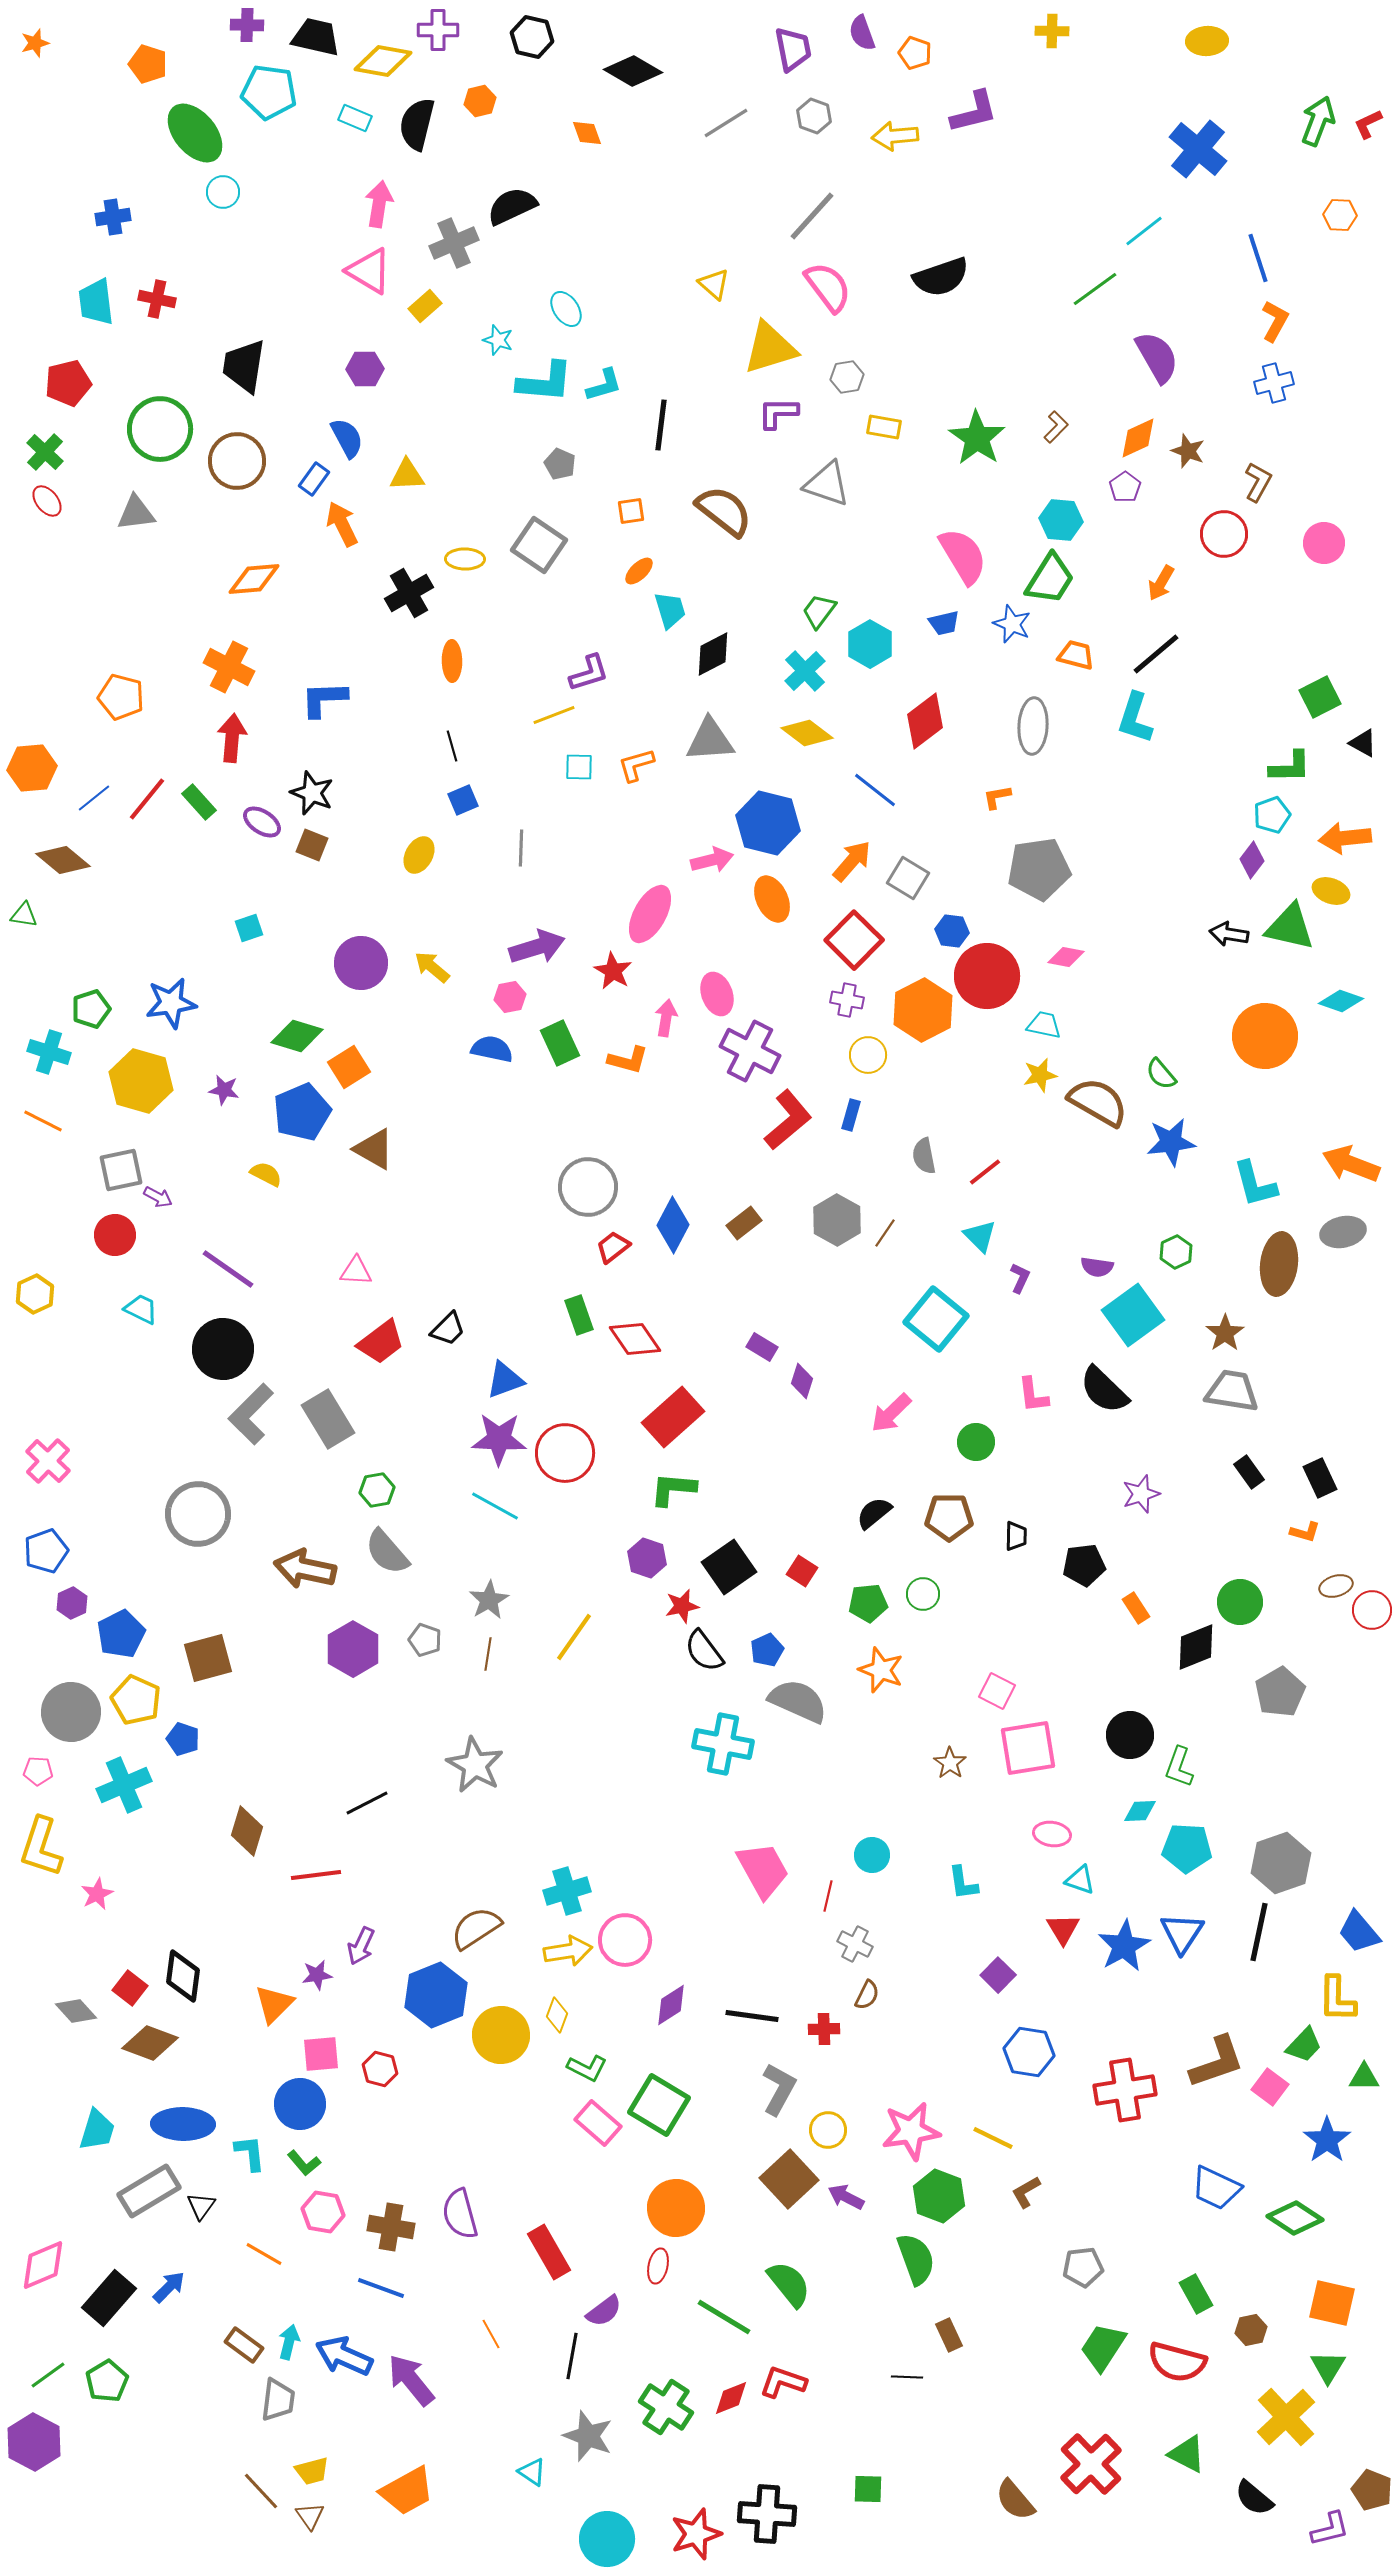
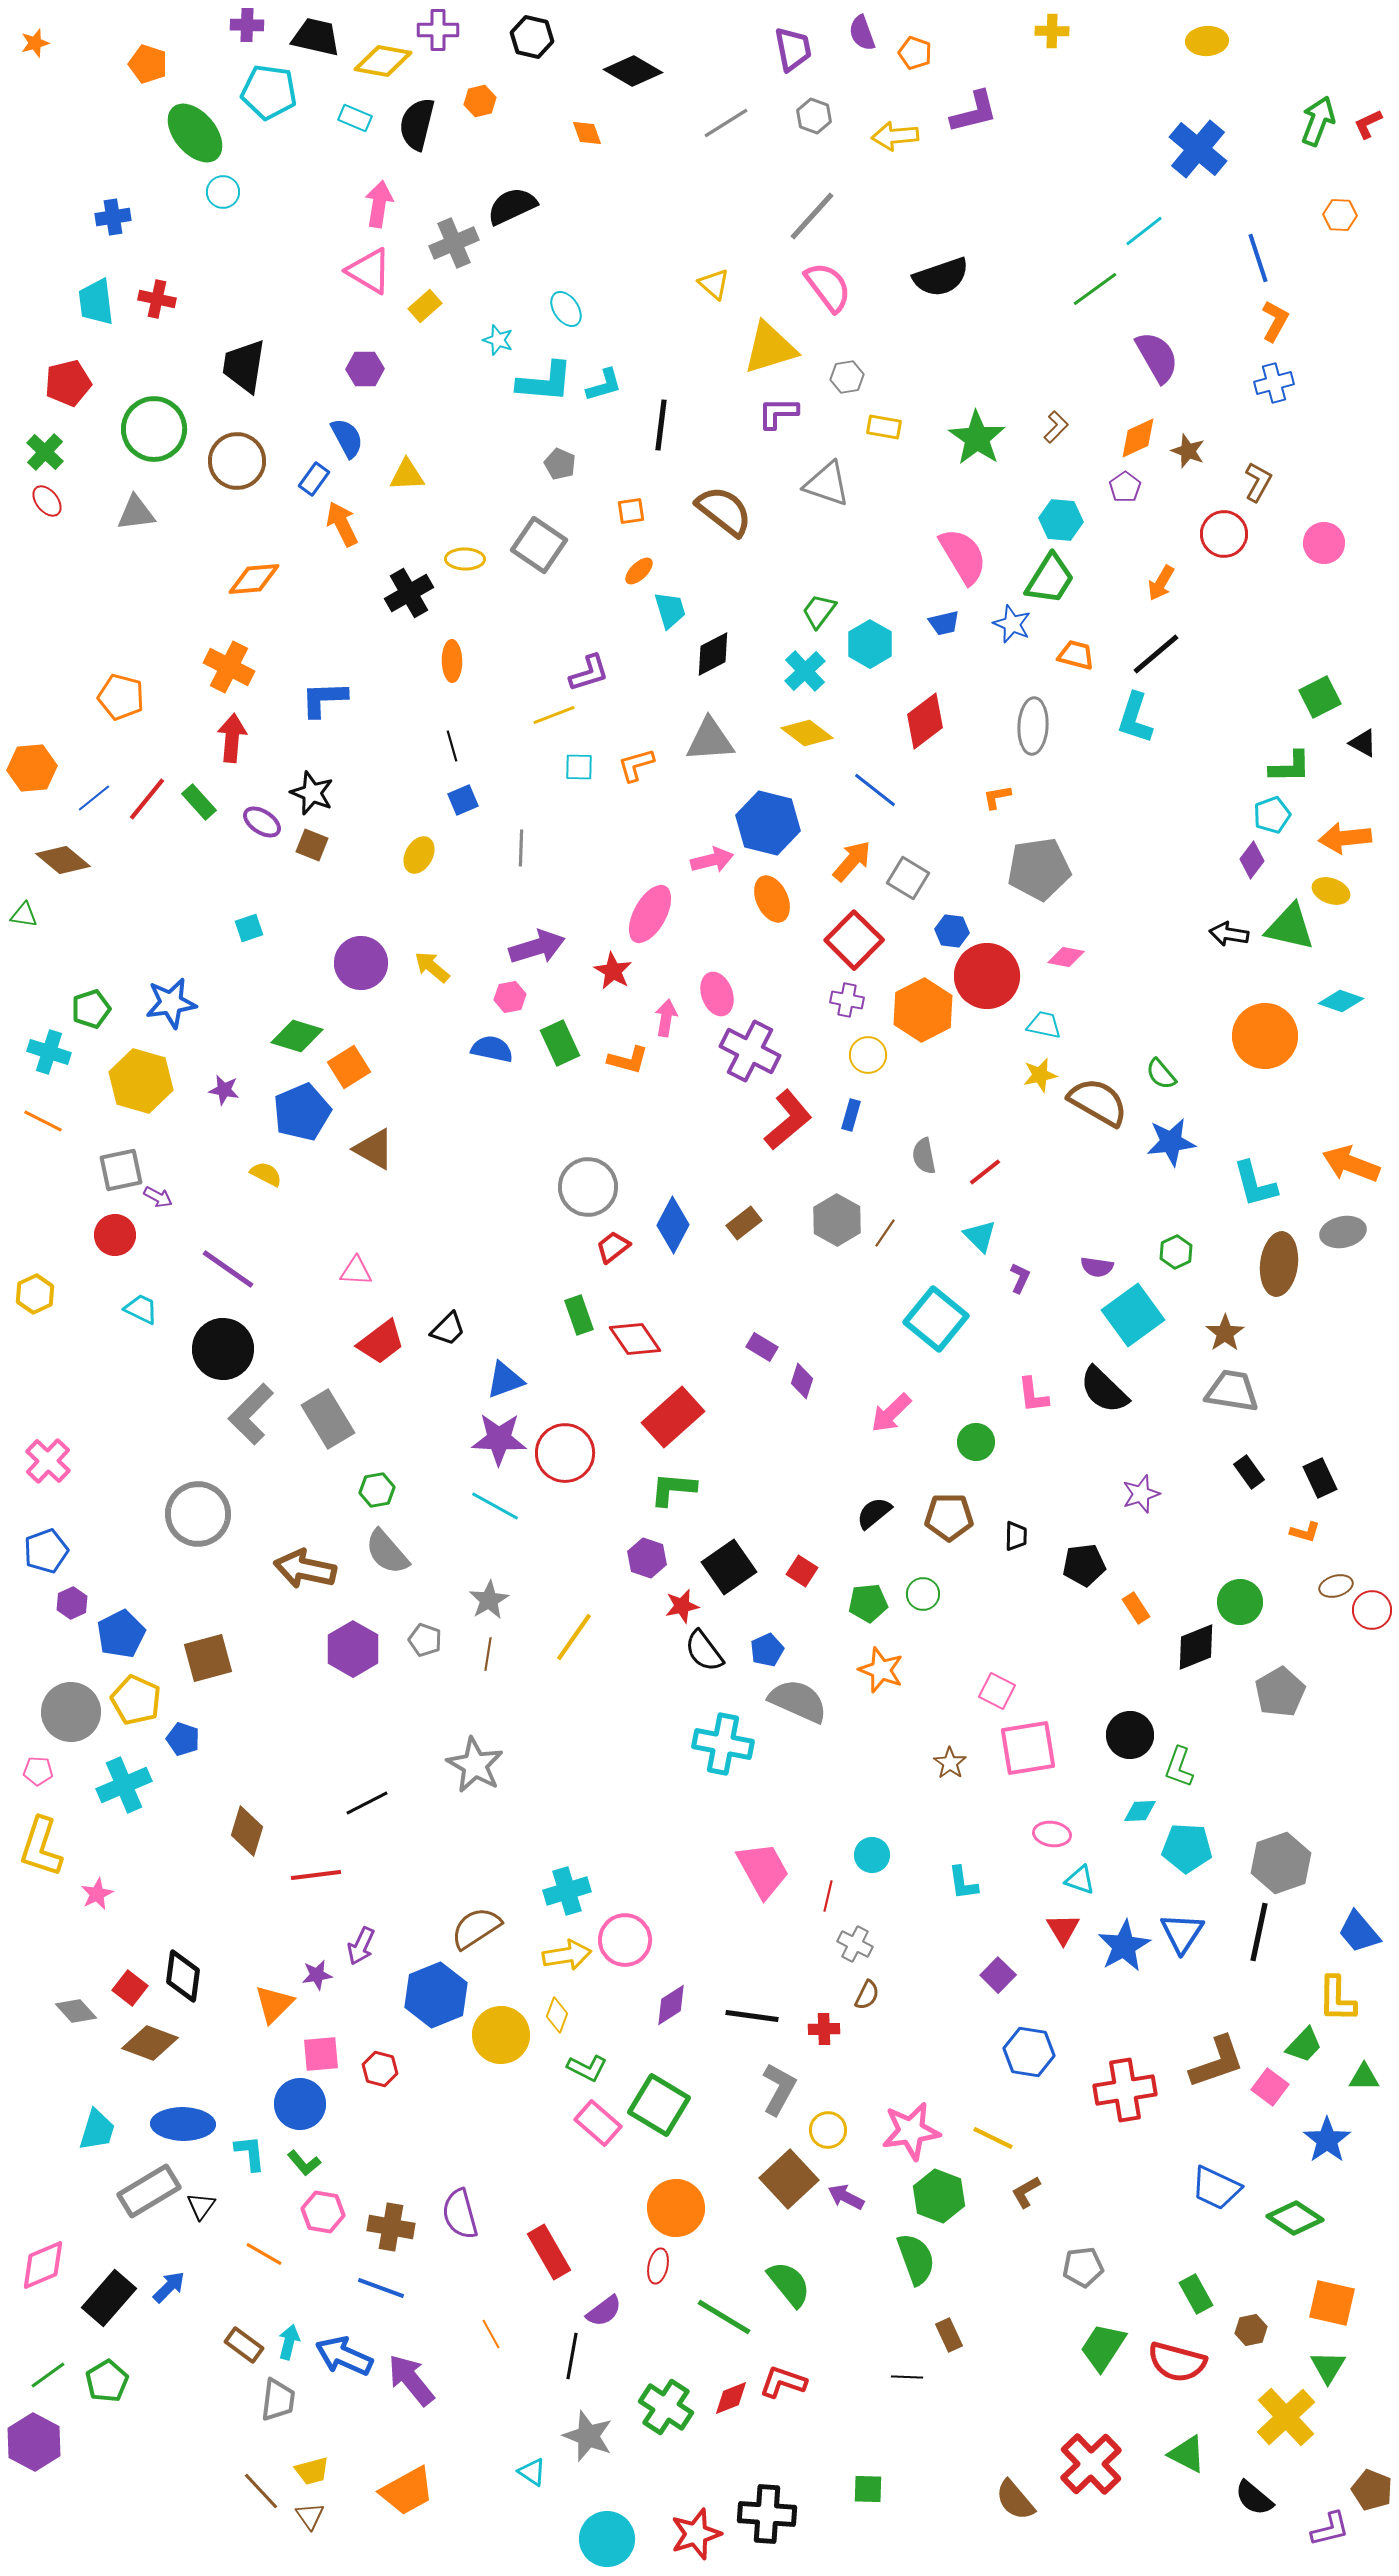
green circle at (160, 429): moved 6 px left
yellow arrow at (568, 1951): moved 1 px left, 4 px down
